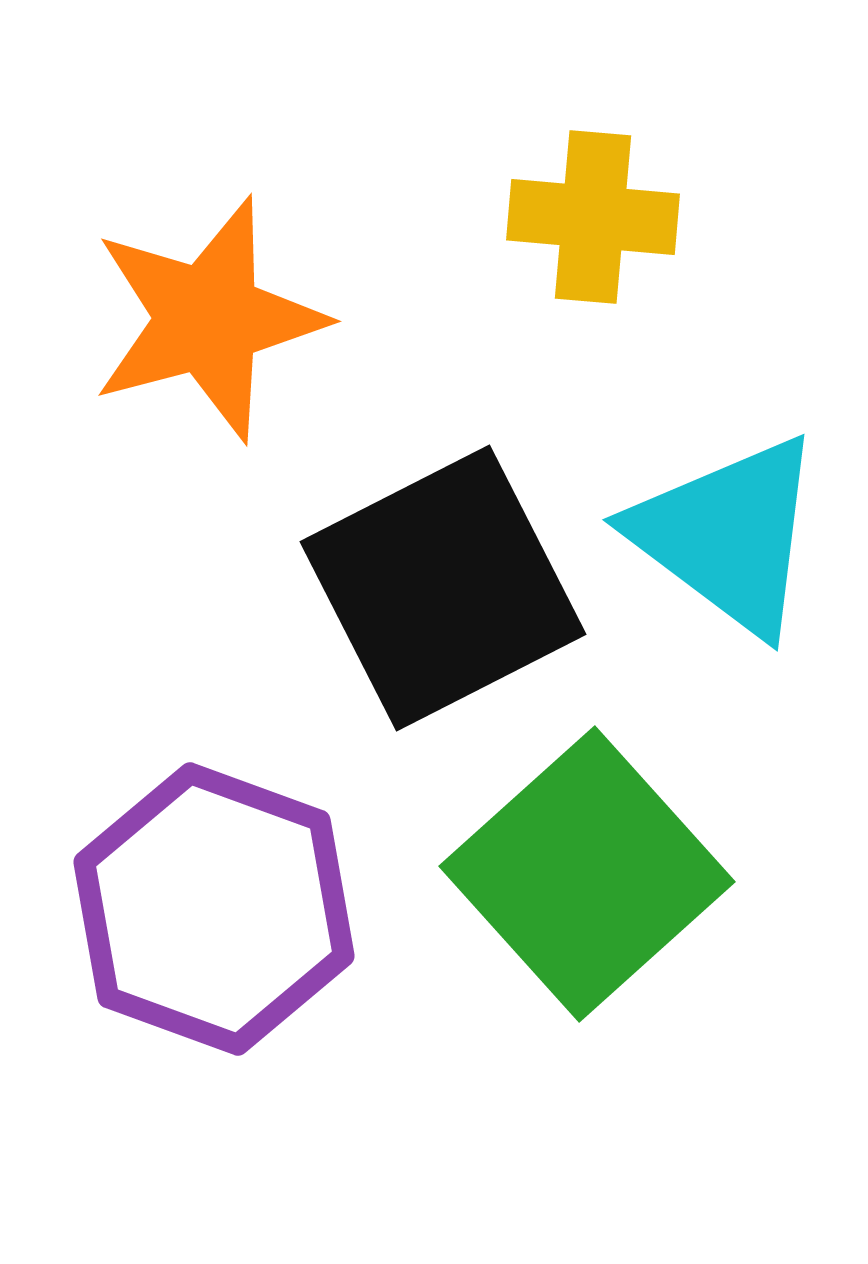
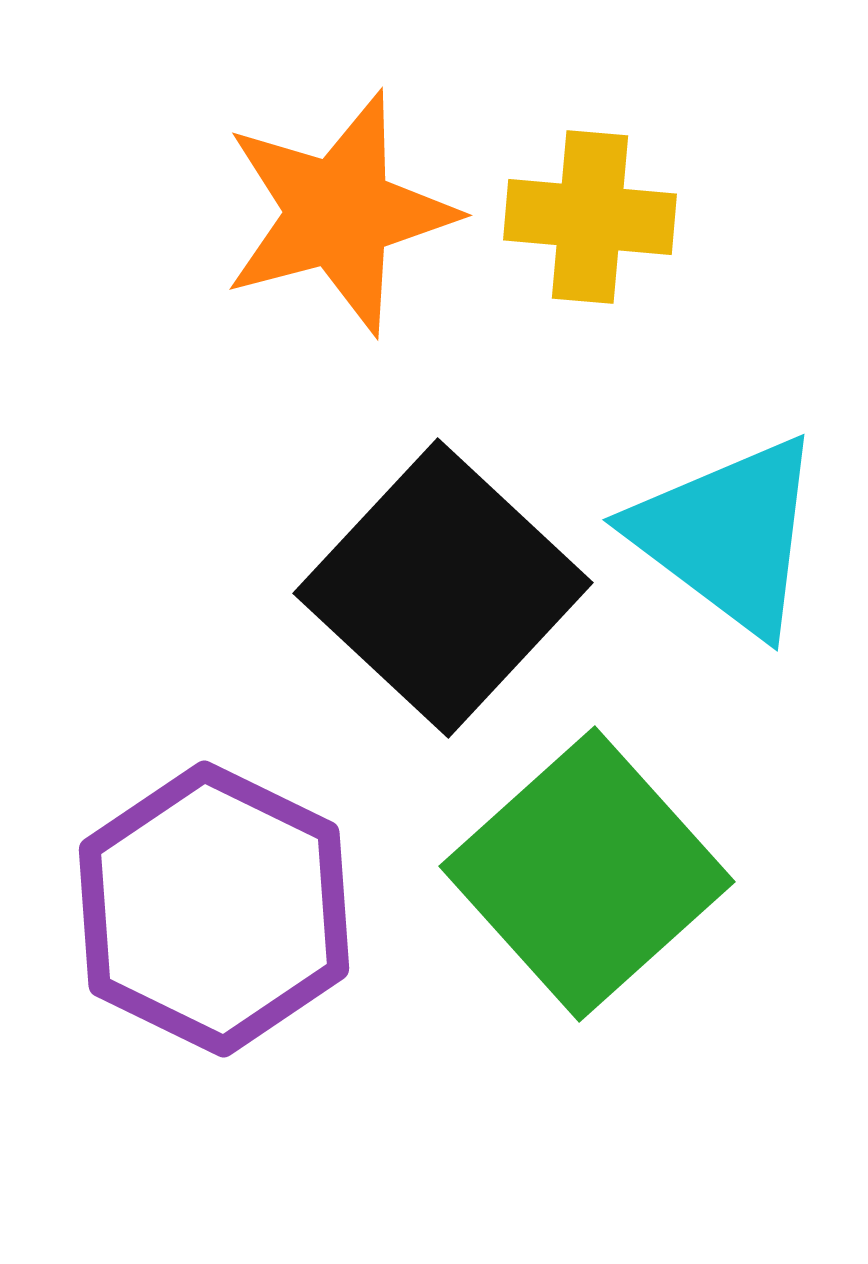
yellow cross: moved 3 px left
orange star: moved 131 px right, 106 px up
black square: rotated 20 degrees counterclockwise
purple hexagon: rotated 6 degrees clockwise
